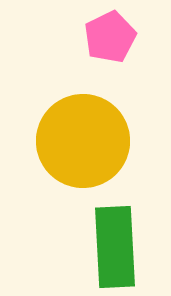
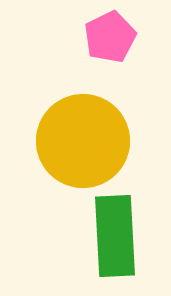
green rectangle: moved 11 px up
